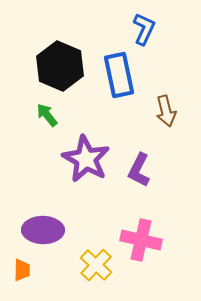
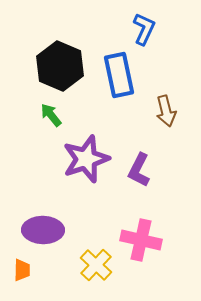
green arrow: moved 4 px right
purple star: rotated 24 degrees clockwise
